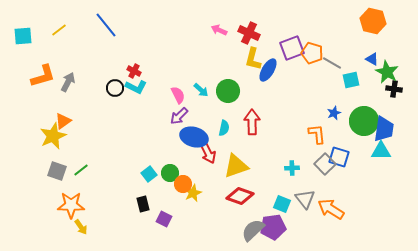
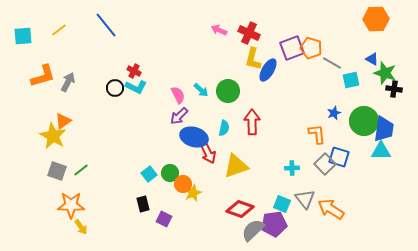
orange hexagon at (373, 21): moved 3 px right, 2 px up; rotated 15 degrees counterclockwise
orange pentagon at (312, 53): moved 1 px left, 5 px up
green star at (387, 72): moved 2 px left, 1 px down; rotated 10 degrees counterclockwise
yellow star at (53, 136): rotated 20 degrees counterclockwise
red diamond at (240, 196): moved 13 px down
purple pentagon at (273, 227): moved 1 px right, 3 px up
